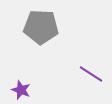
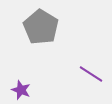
gray pentagon: rotated 28 degrees clockwise
